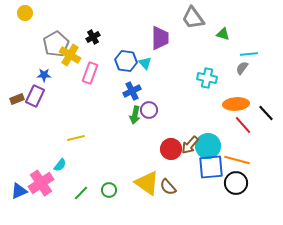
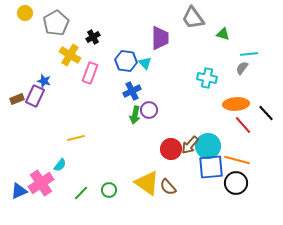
gray pentagon: moved 21 px up
blue star: moved 6 px down; rotated 16 degrees clockwise
